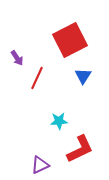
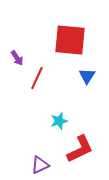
red square: rotated 32 degrees clockwise
blue triangle: moved 4 px right
cyan star: rotated 12 degrees counterclockwise
